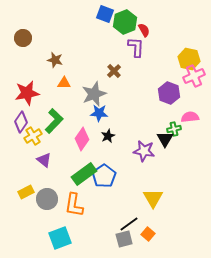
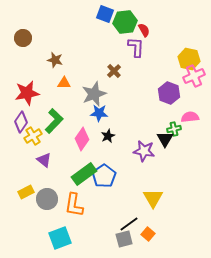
green hexagon: rotated 15 degrees clockwise
